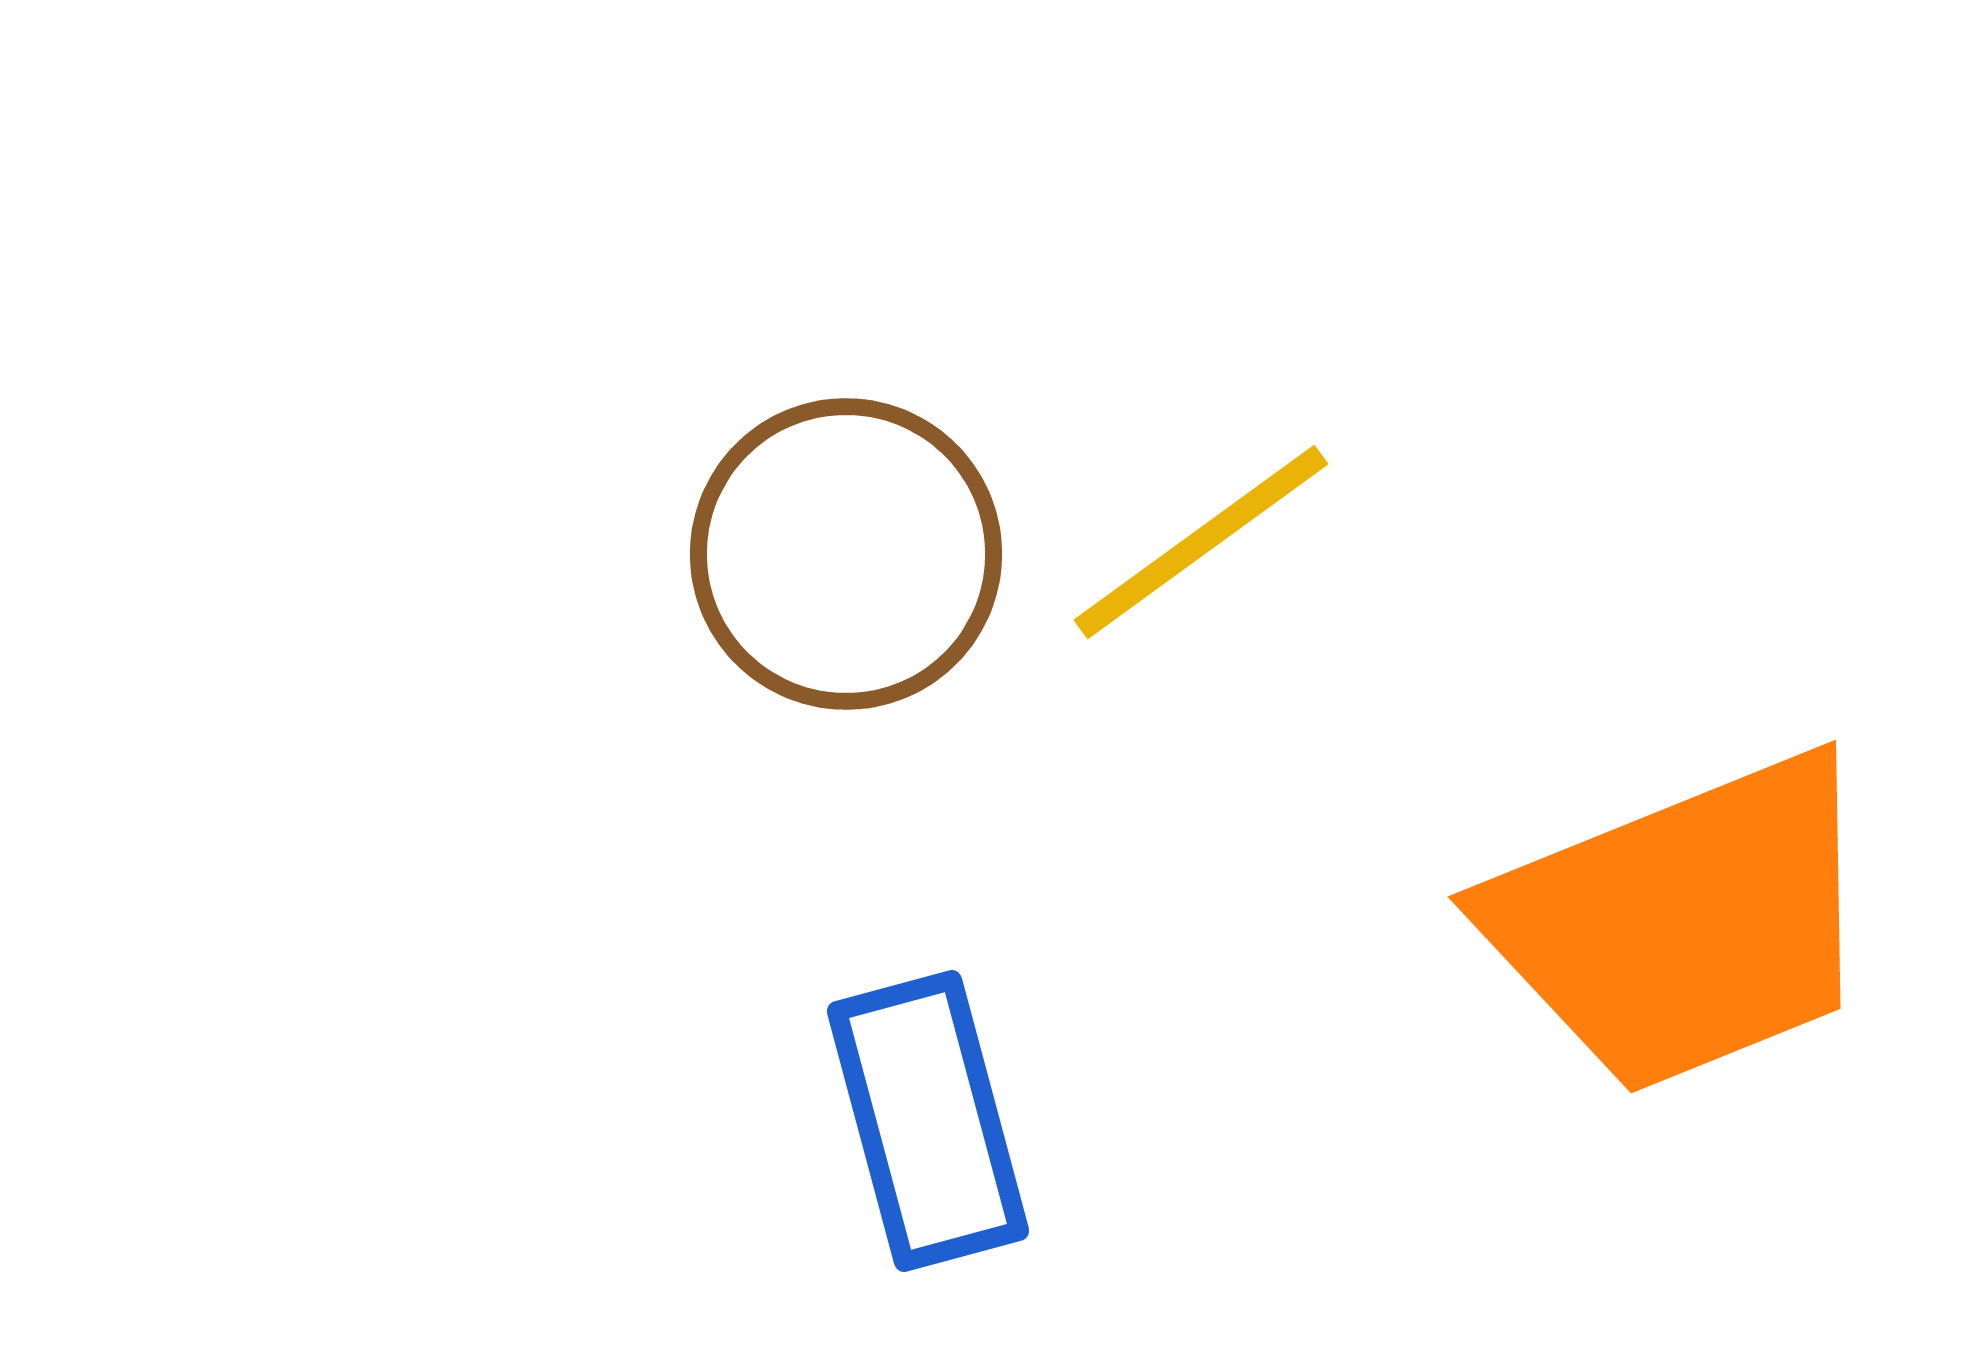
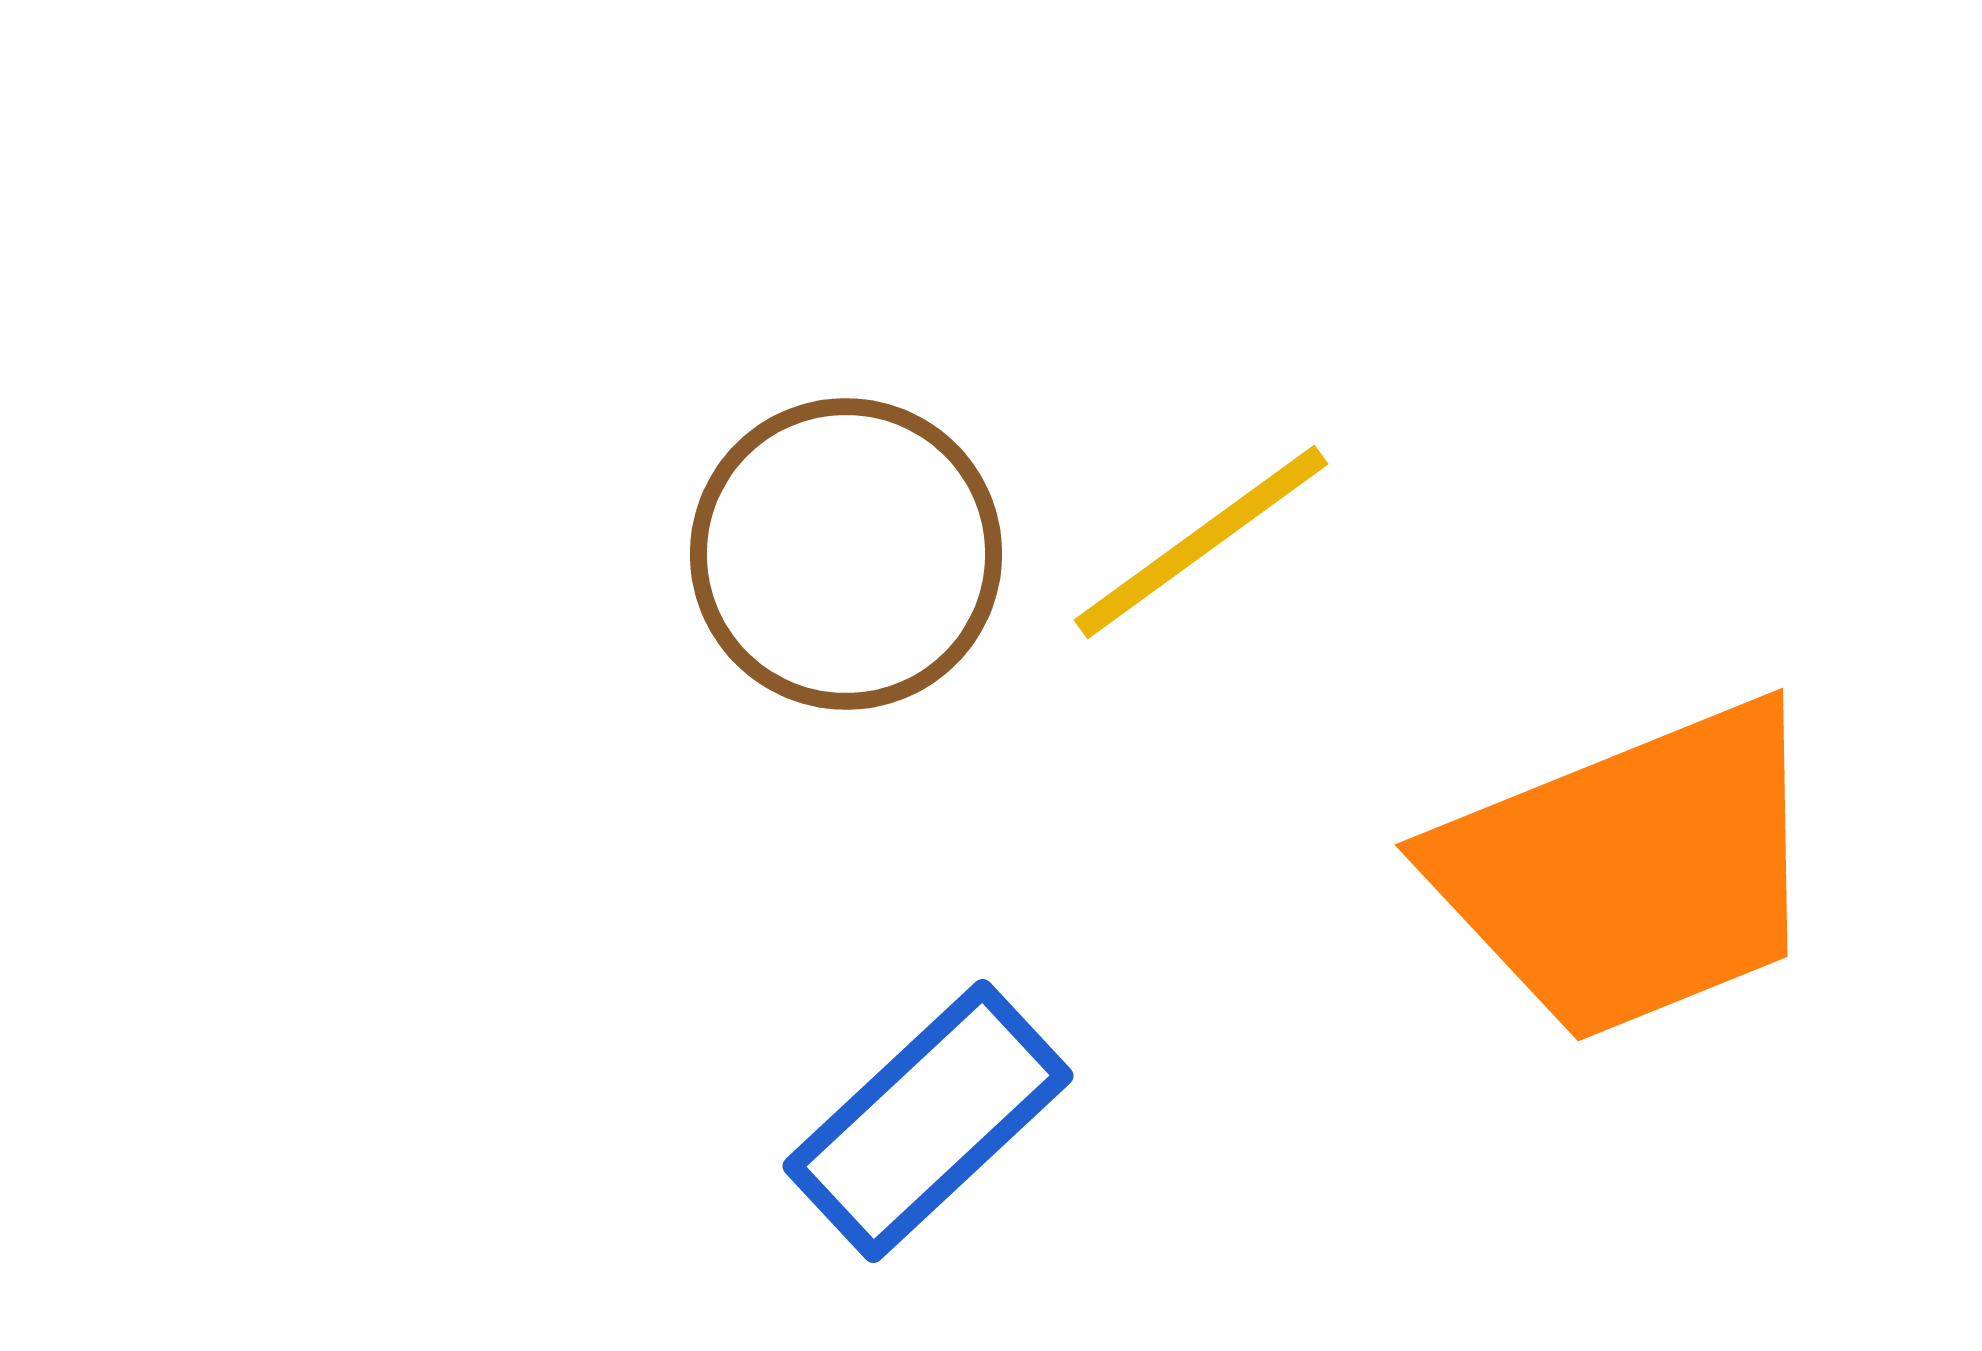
orange trapezoid: moved 53 px left, 52 px up
blue rectangle: rotated 62 degrees clockwise
